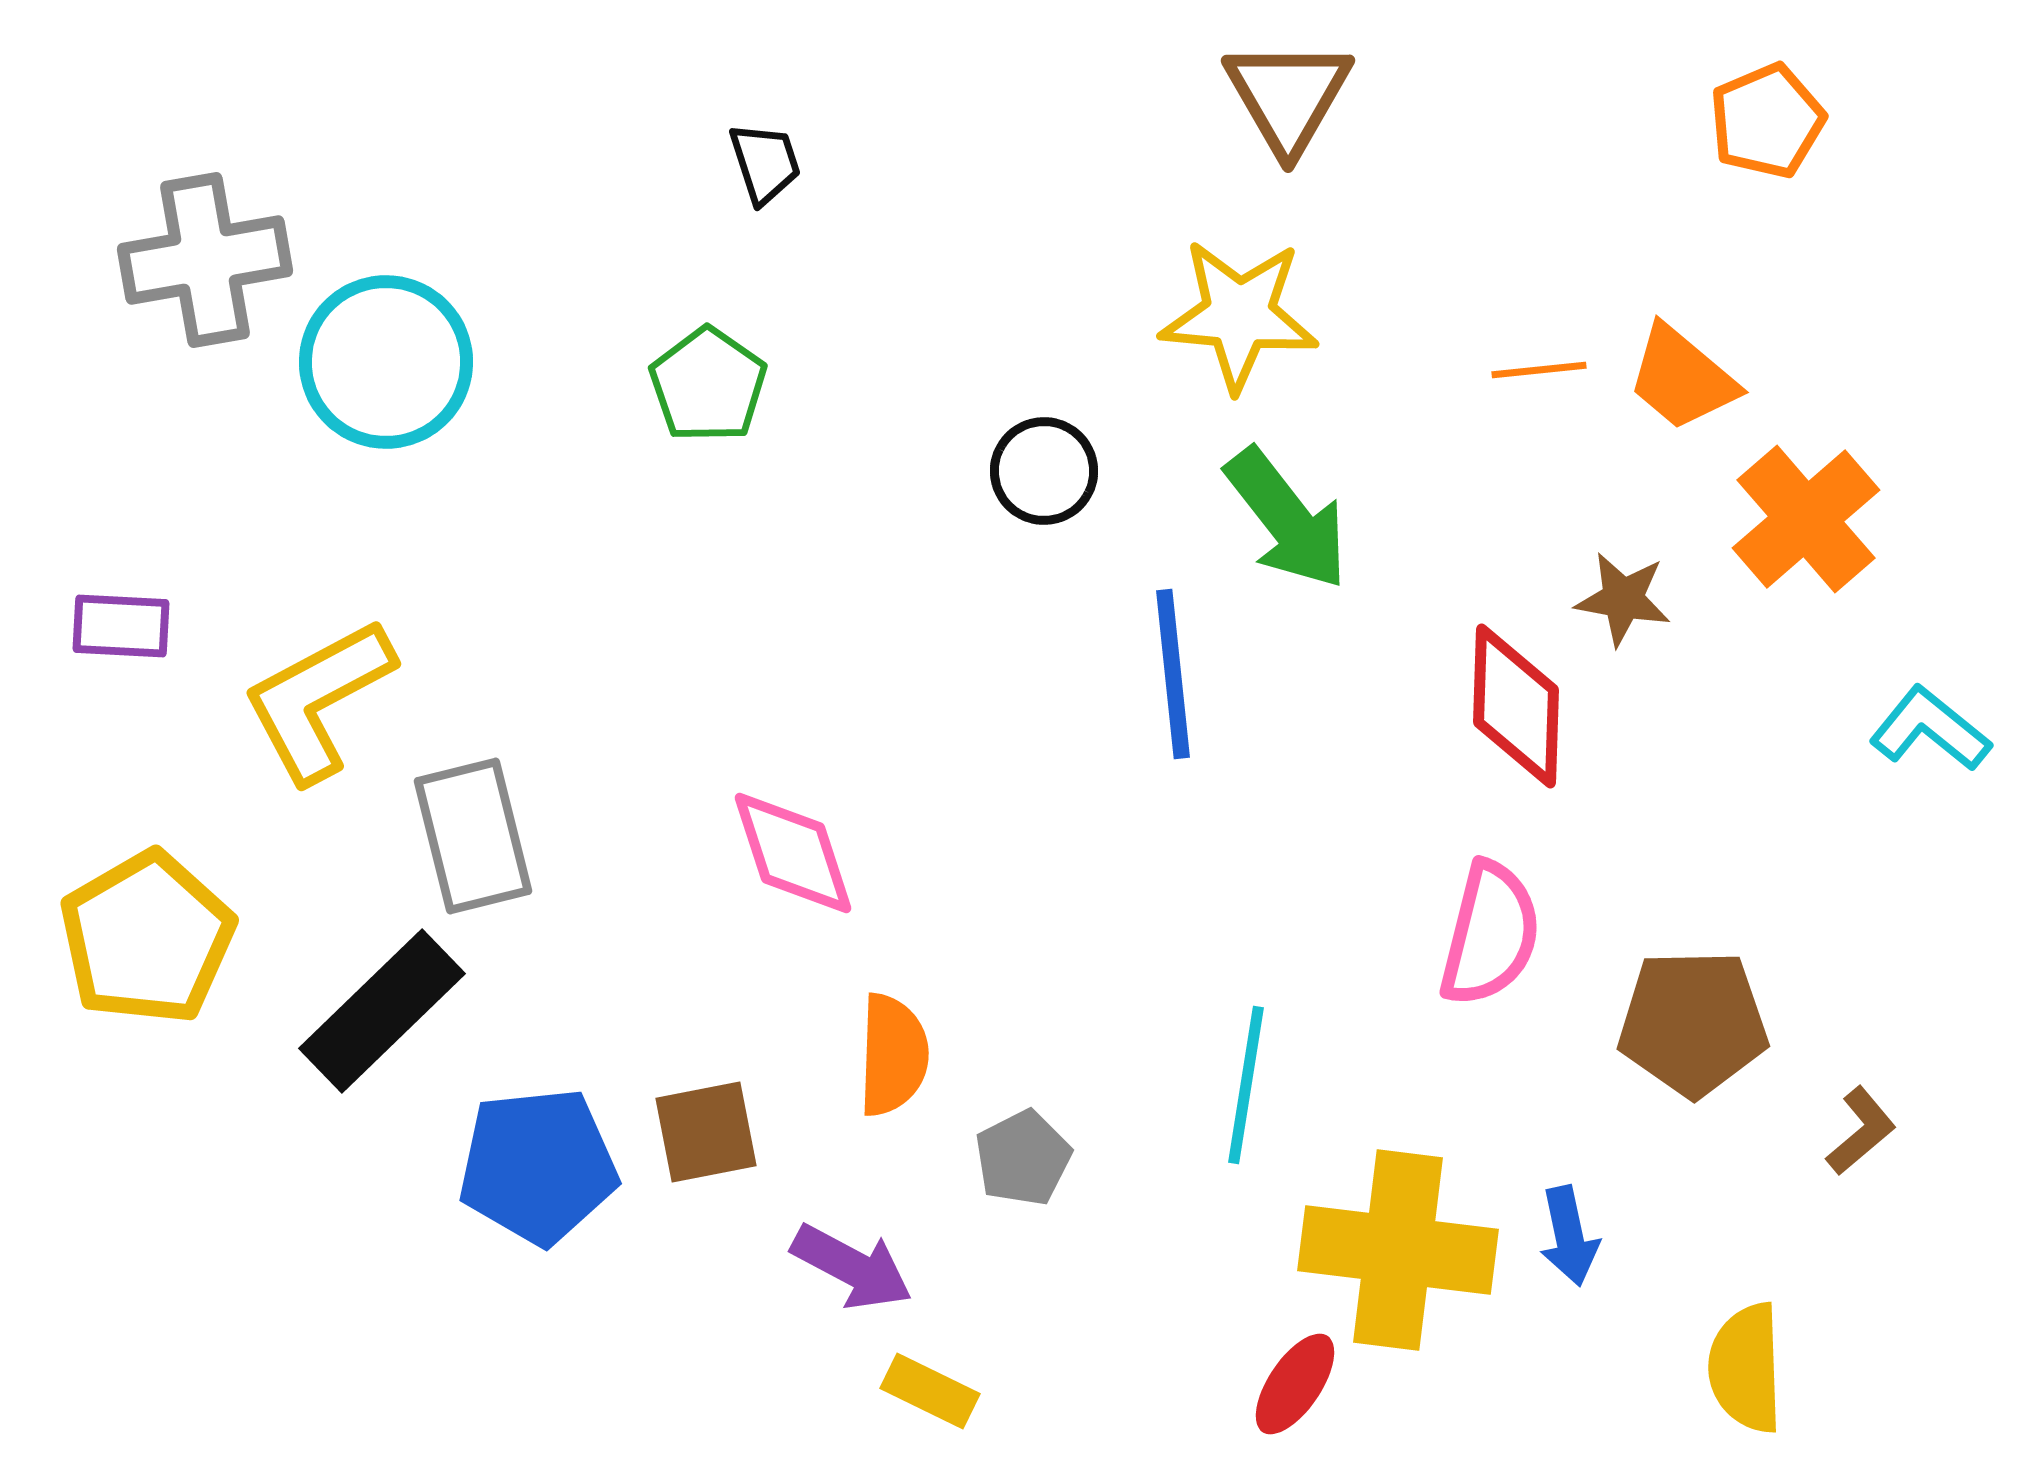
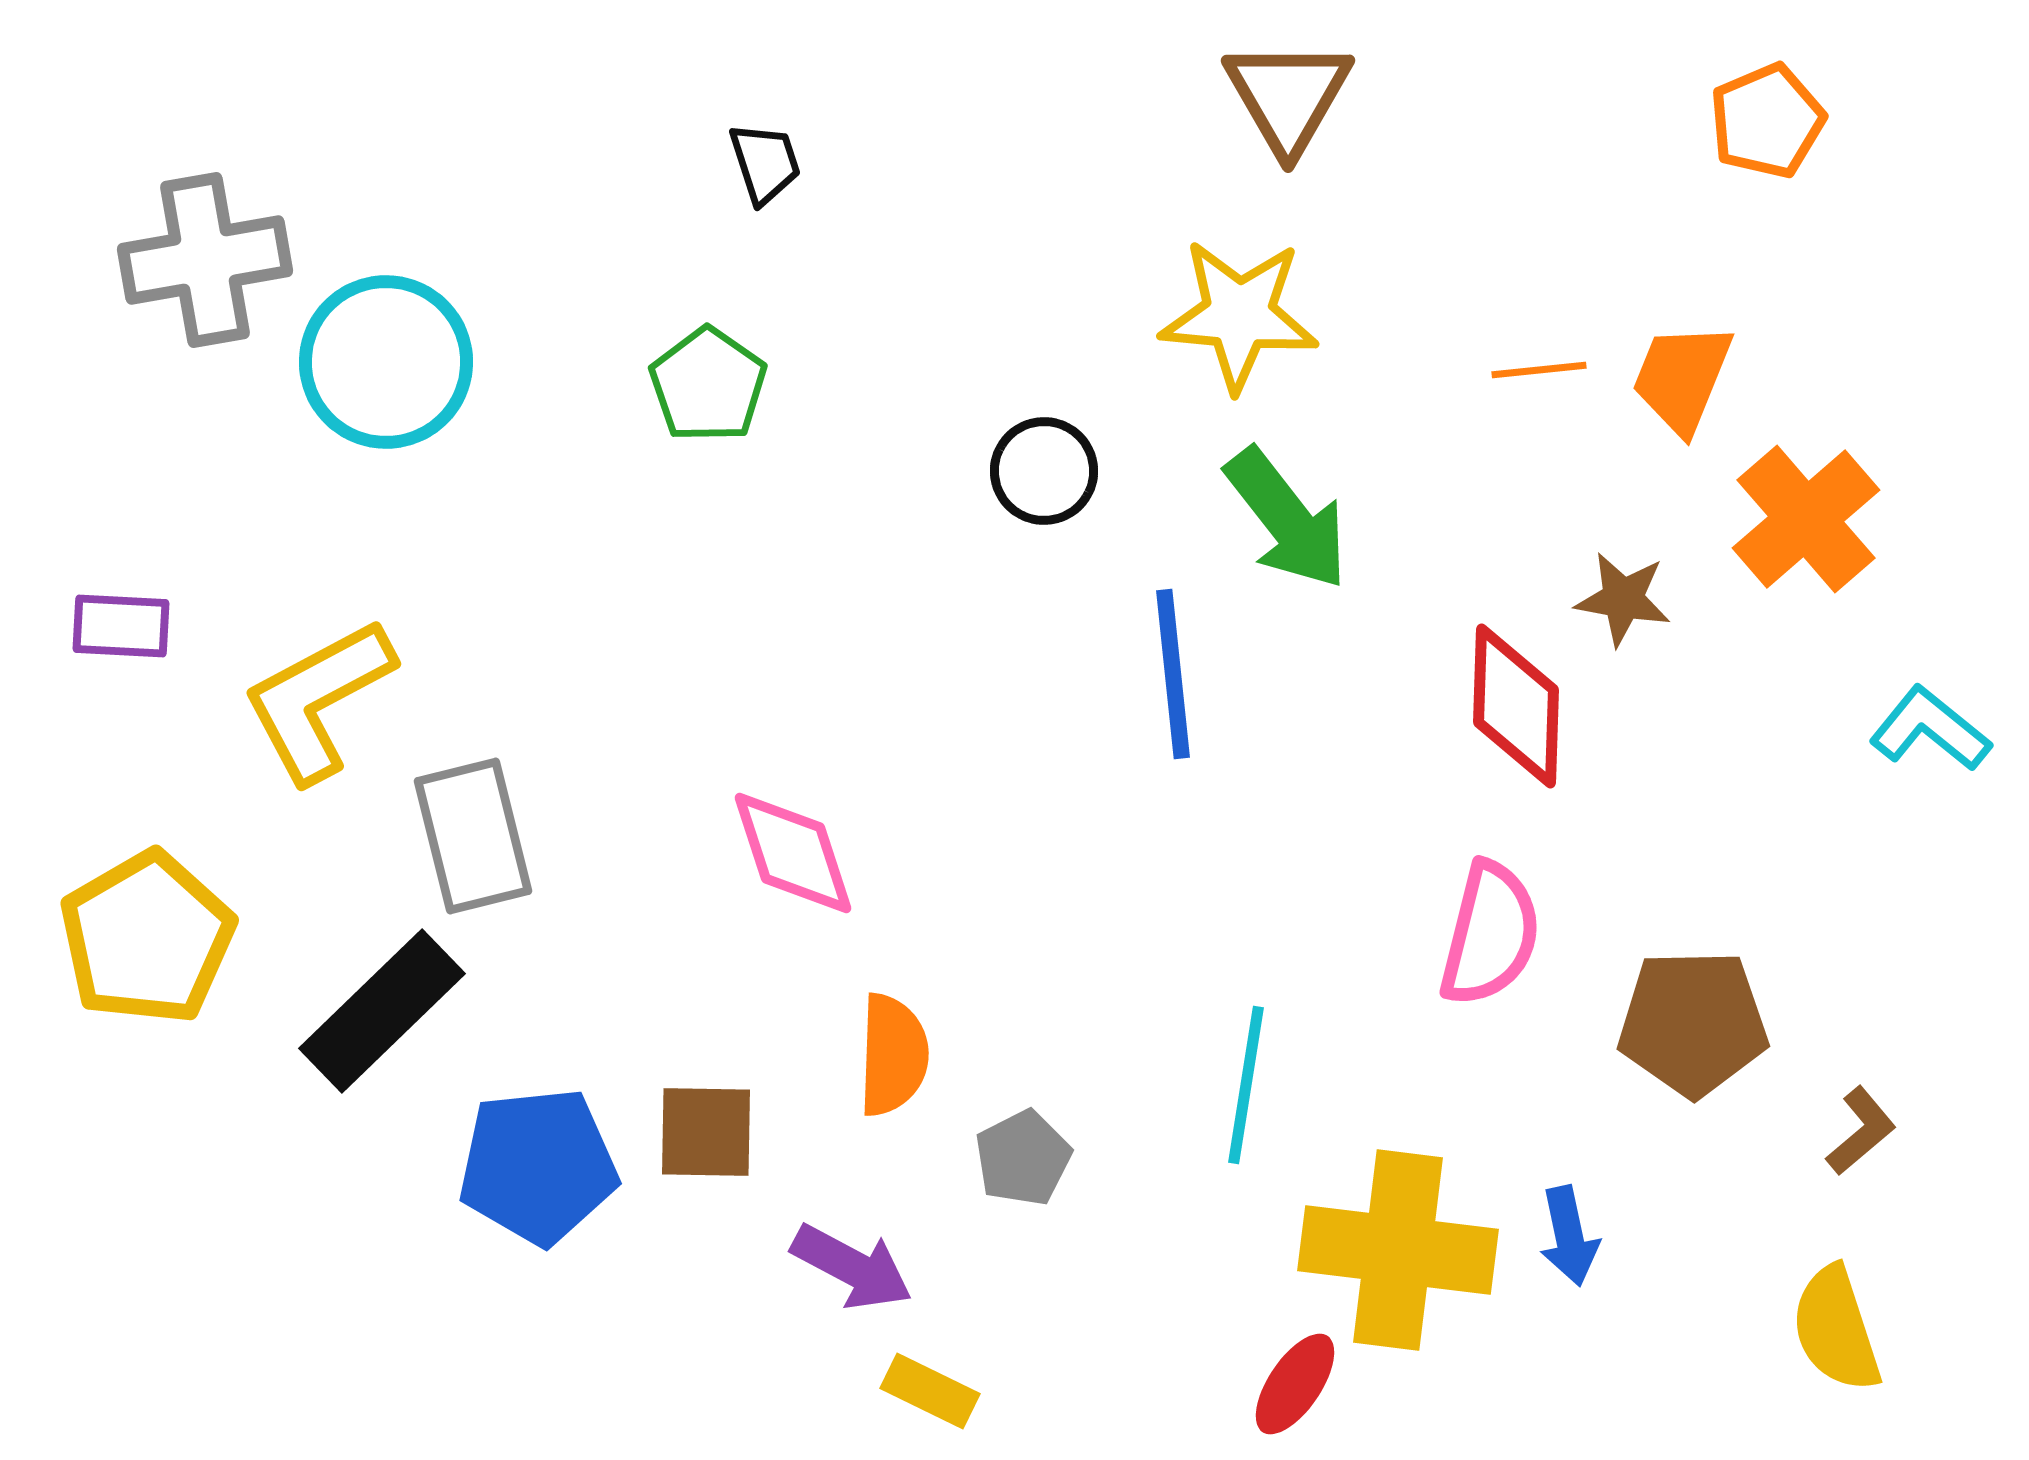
orange trapezoid: rotated 72 degrees clockwise
brown square: rotated 12 degrees clockwise
yellow semicircle: moved 90 px right, 39 px up; rotated 16 degrees counterclockwise
